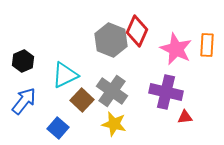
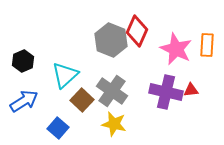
cyan triangle: rotated 16 degrees counterclockwise
blue arrow: rotated 20 degrees clockwise
red triangle: moved 6 px right, 27 px up
